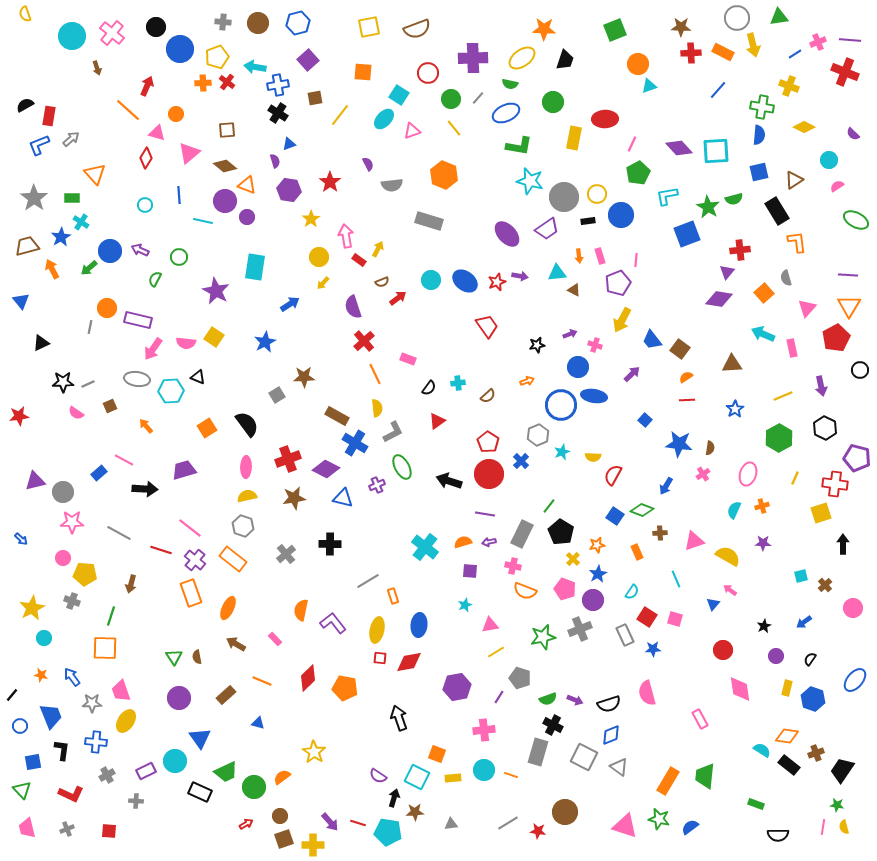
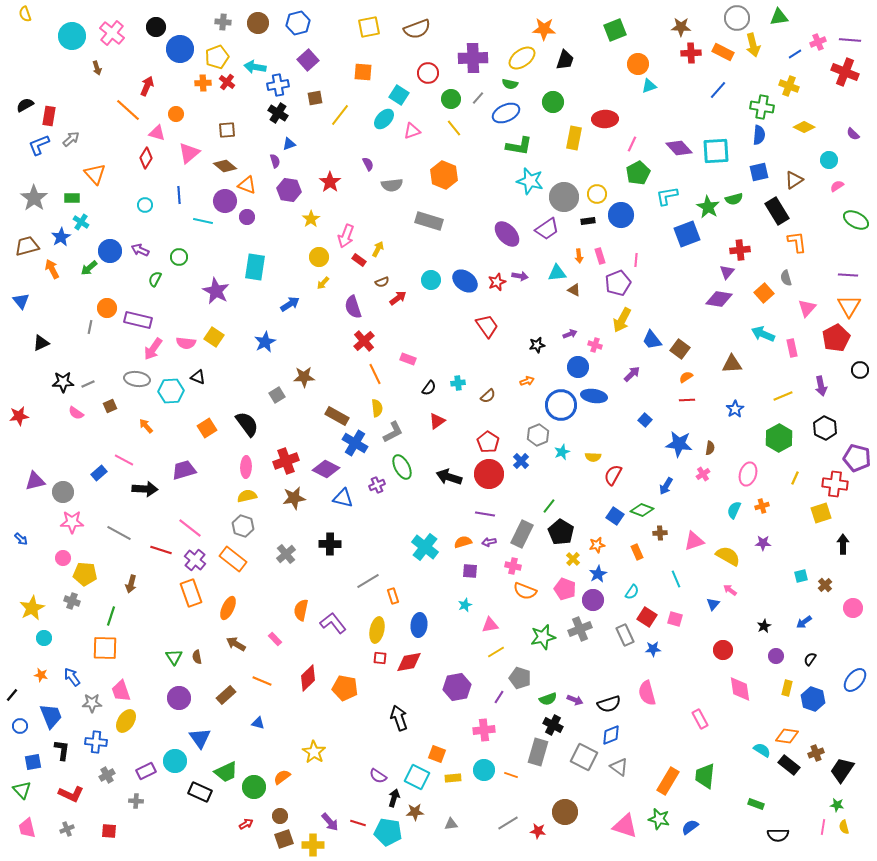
pink arrow at (346, 236): rotated 150 degrees counterclockwise
red cross at (288, 459): moved 2 px left, 2 px down
black arrow at (449, 481): moved 4 px up
